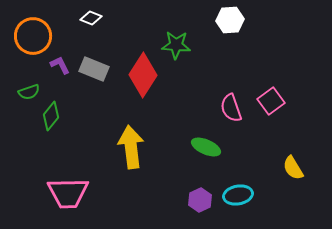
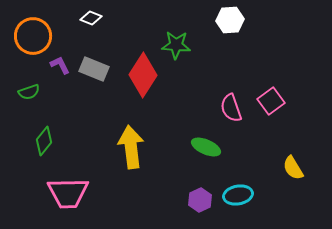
green diamond: moved 7 px left, 25 px down
